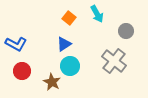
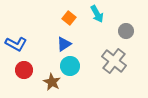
red circle: moved 2 px right, 1 px up
